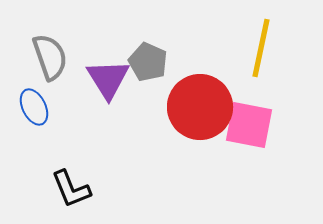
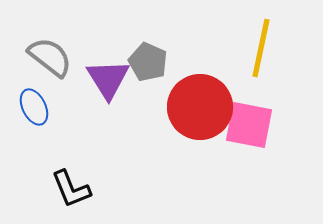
gray semicircle: rotated 33 degrees counterclockwise
